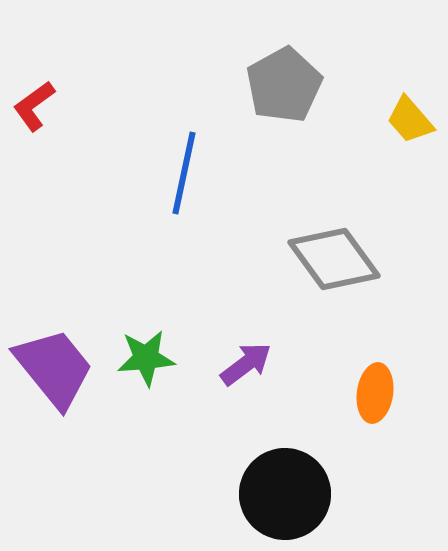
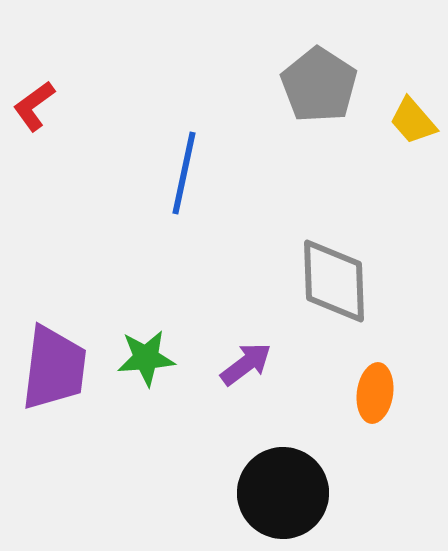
gray pentagon: moved 35 px right; rotated 10 degrees counterclockwise
yellow trapezoid: moved 3 px right, 1 px down
gray diamond: moved 22 px down; rotated 34 degrees clockwise
purple trapezoid: rotated 46 degrees clockwise
black circle: moved 2 px left, 1 px up
